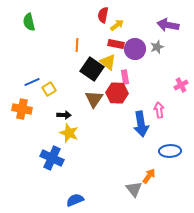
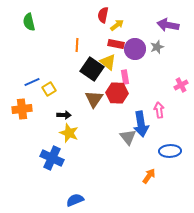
orange cross: rotated 18 degrees counterclockwise
gray triangle: moved 6 px left, 52 px up
